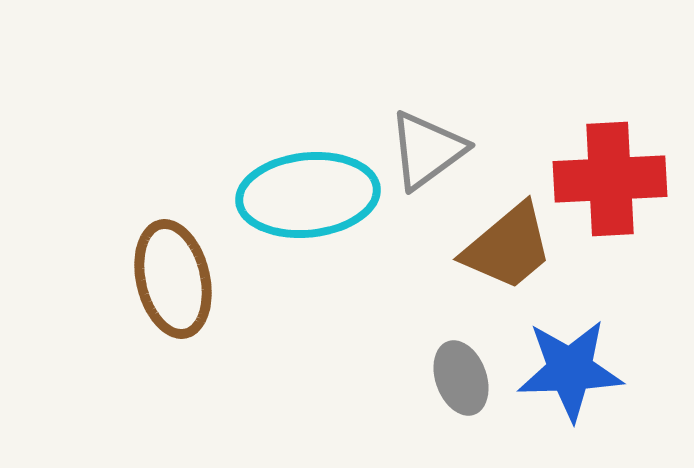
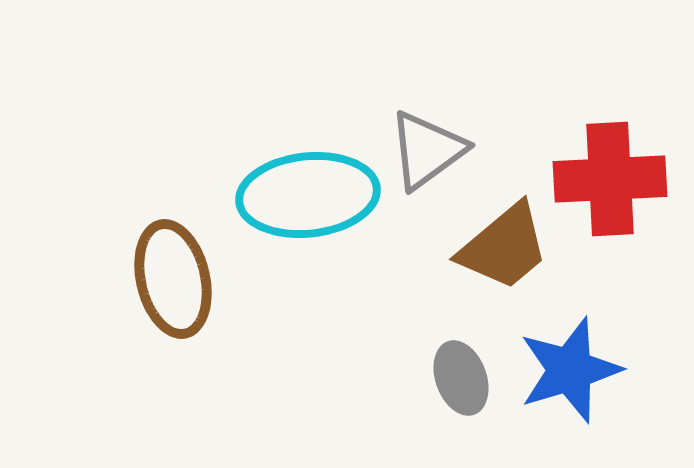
brown trapezoid: moved 4 px left
blue star: rotated 15 degrees counterclockwise
